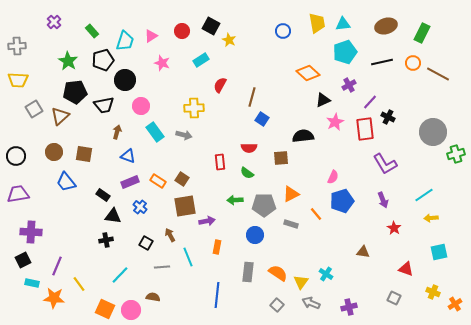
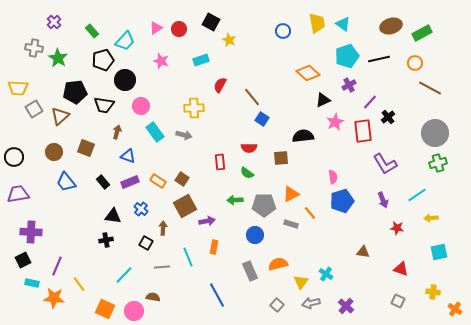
cyan triangle at (343, 24): rotated 42 degrees clockwise
black square at (211, 26): moved 4 px up
brown ellipse at (386, 26): moved 5 px right
red circle at (182, 31): moved 3 px left, 2 px up
green rectangle at (422, 33): rotated 36 degrees clockwise
pink triangle at (151, 36): moved 5 px right, 8 px up
cyan trapezoid at (125, 41): rotated 25 degrees clockwise
gray cross at (17, 46): moved 17 px right, 2 px down; rotated 12 degrees clockwise
cyan pentagon at (345, 52): moved 2 px right, 4 px down
cyan rectangle at (201, 60): rotated 14 degrees clockwise
green star at (68, 61): moved 10 px left, 3 px up
black line at (382, 62): moved 3 px left, 3 px up
pink star at (162, 63): moved 1 px left, 2 px up
orange circle at (413, 63): moved 2 px right
brown line at (438, 74): moved 8 px left, 14 px down
yellow trapezoid at (18, 80): moved 8 px down
brown line at (252, 97): rotated 54 degrees counterclockwise
black trapezoid at (104, 105): rotated 20 degrees clockwise
black cross at (388, 117): rotated 24 degrees clockwise
red rectangle at (365, 129): moved 2 px left, 2 px down
gray circle at (433, 132): moved 2 px right, 1 px down
brown square at (84, 154): moved 2 px right, 6 px up; rotated 12 degrees clockwise
green cross at (456, 154): moved 18 px left, 9 px down
black circle at (16, 156): moved 2 px left, 1 px down
pink semicircle at (333, 177): rotated 32 degrees counterclockwise
black rectangle at (103, 195): moved 13 px up; rotated 16 degrees clockwise
cyan line at (424, 195): moved 7 px left
brown square at (185, 206): rotated 20 degrees counterclockwise
blue cross at (140, 207): moved 1 px right, 2 px down
orange line at (316, 214): moved 6 px left, 1 px up
red star at (394, 228): moved 3 px right; rotated 24 degrees counterclockwise
brown arrow at (170, 235): moved 7 px left, 7 px up; rotated 32 degrees clockwise
orange rectangle at (217, 247): moved 3 px left
red triangle at (406, 269): moved 5 px left
gray rectangle at (248, 272): moved 2 px right, 1 px up; rotated 30 degrees counterclockwise
orange semicircle at (278, 273): moved 9 px up; rotated 48 degrees counterclockwise
cyan line at (120, 275): moved 4 px right
yellow cross at (433, 292): rotated 16 degrees counterclockwise
blue line at (217, 295): rotated 35 degrees counterclockwise
gray square at (394, 298): moved 4 px right, 3 px down
gray arrow at (311, 303): rotated 36 degrees counterclockwise
orange cross at (455, 304): moved 5 px down; rotated 24 degrees counterclockwise
purple cross at (349, 307): moved 3 px left, 1 px up; rotated 35 degrees counterclockwise
pink circle at (131, 310): moved 3 px right, 1 px down
